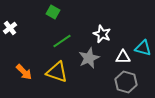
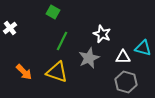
green line: rotated 30 degrees counterclockwise
